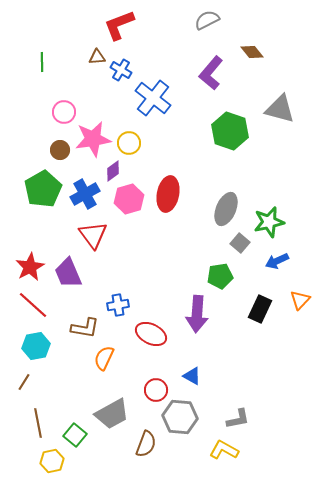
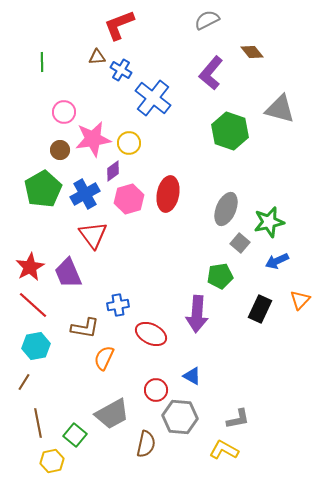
brown semicircle at (146, 444): rotated 8 degrees counterclockwise
